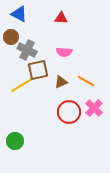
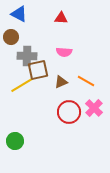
gray cross: moved 6 px down; rotated 24 degrees counterclockwise
